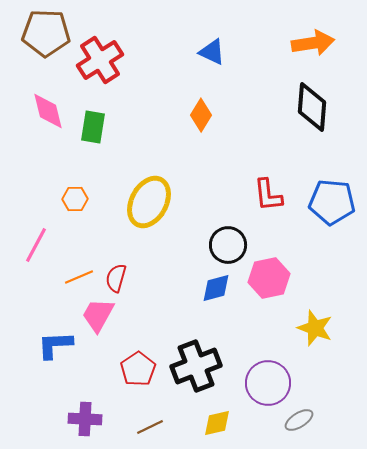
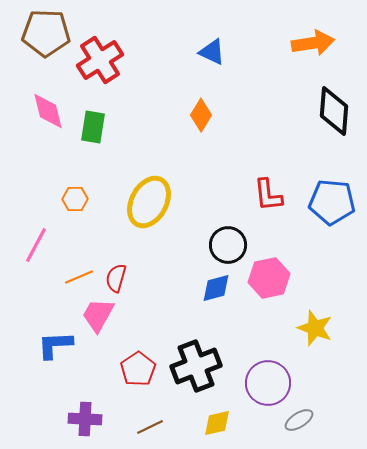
black diamond: moved 22 px right, 4 px down
